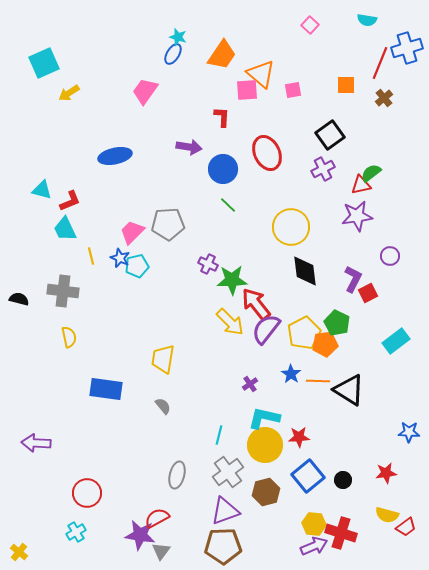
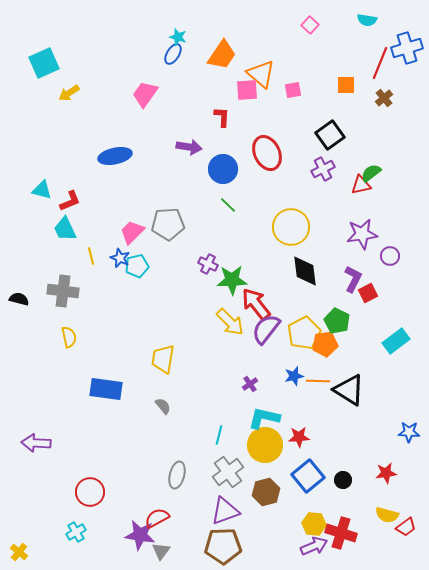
pink trapezoid at (145, 91): moved 3 px down
purple star at (357, 216): moved 5 px right, 18 px down
green pentagon at (337, 323): moved 2 px up
blue star at (291, 374): moved 3 px right, 2 px down; rotated 24 degrees clockwise
red circle at (87, 493): moved 3 px right, 1 px up
